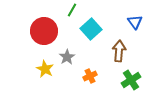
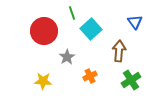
green line: moved 3 px down; rotated 48 degrees counterclockwise
yellow star: moved 2 px left, 12 px down; rotated 24 degrees counterclockwise
